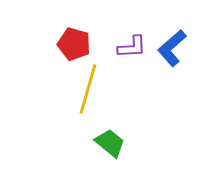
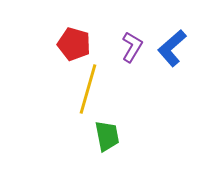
purple L-shape: rotated 56 degrees counterclockwise
green trapezoid: moved 3 px left, 7 px up; rotated 40 degrees clockwise
